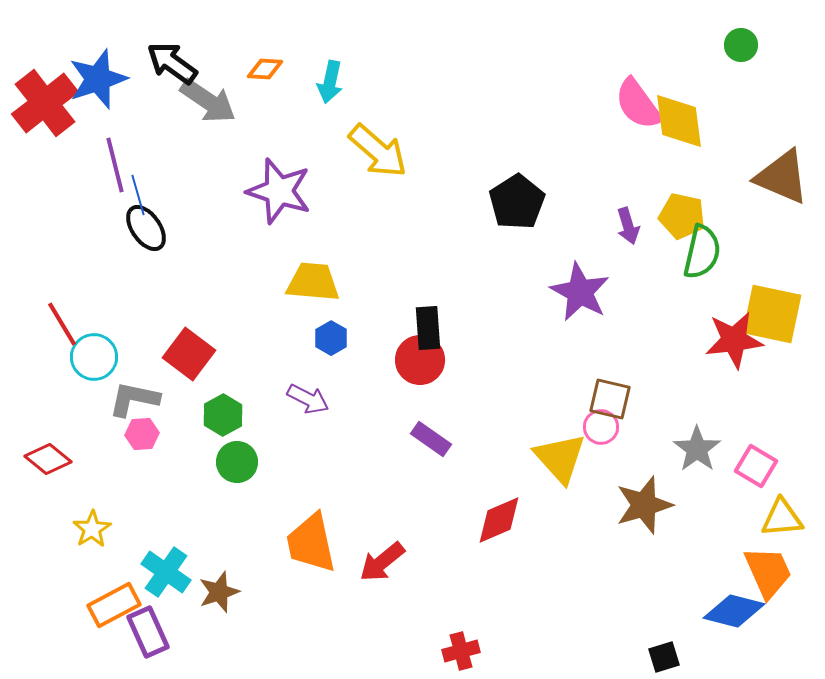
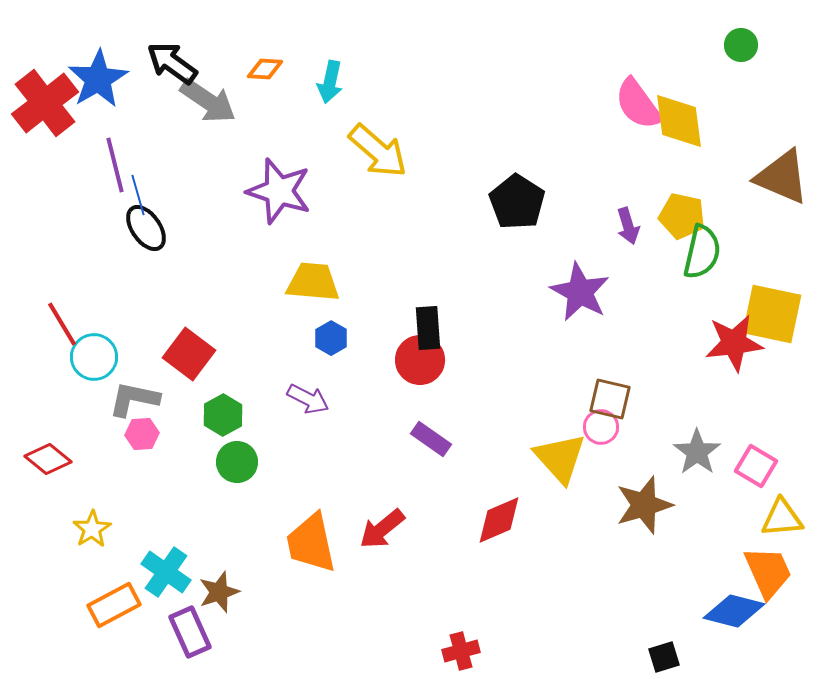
blue star at (98, 79): rotated 12 degrees counterclockwise
black pentagon at (517, 202): rotated 6 degrees counterclockwise
red star at (734, 340): moved 3 px down
gray star at (697, 449): moved 3 px down
red arrow at (382, 562): moved 33 px up
purple rectangle at (148, 632): moved 42 px right
